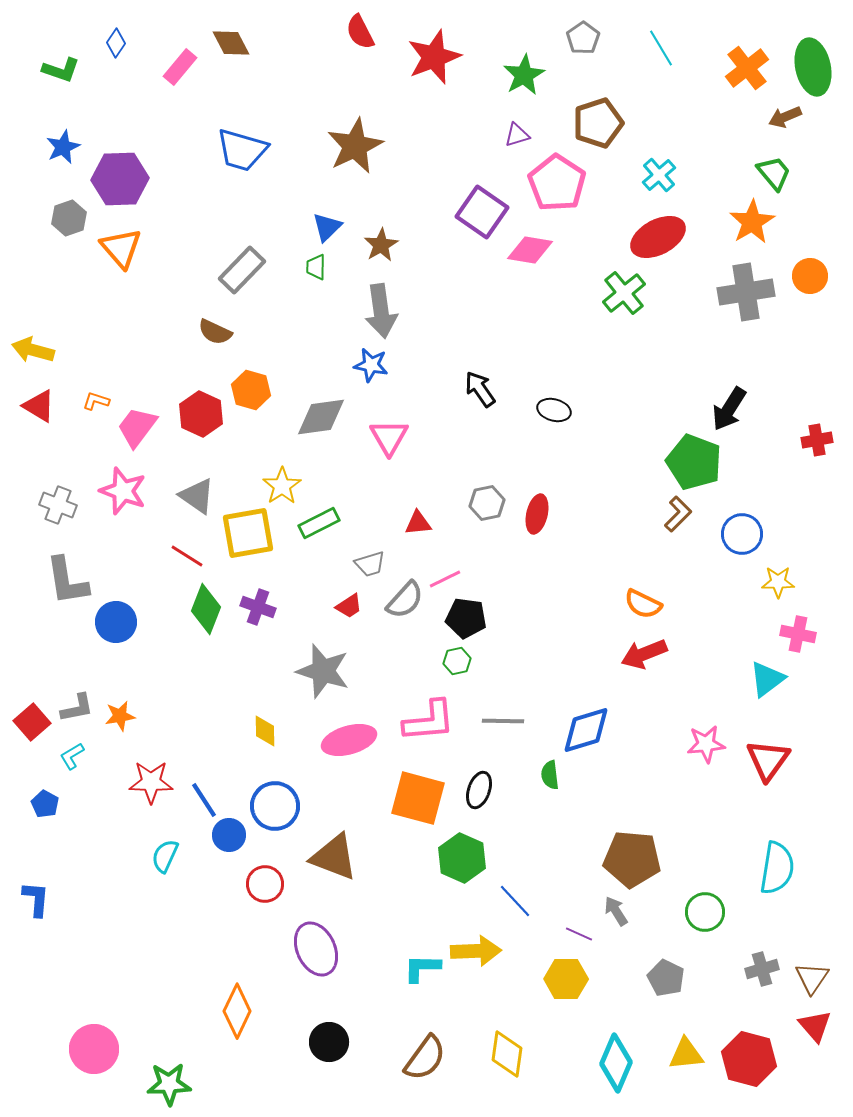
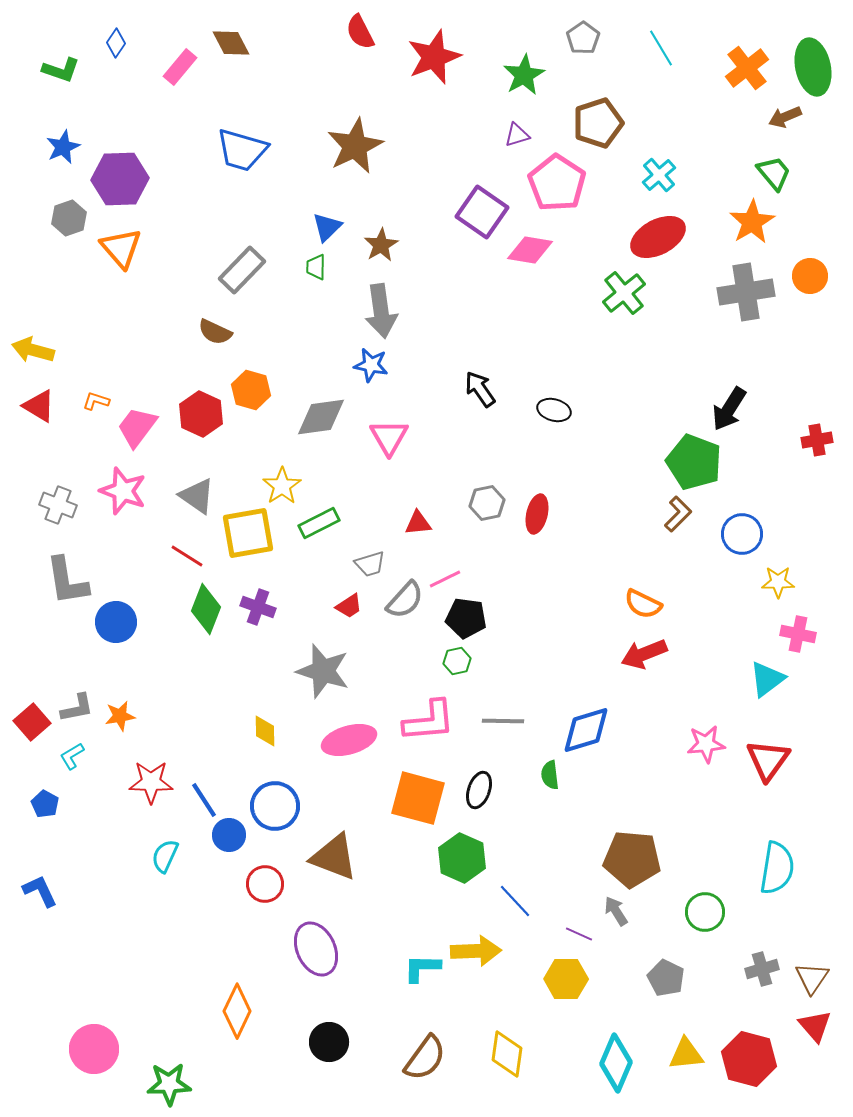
blue L-shape at (36, 899): moved 4 px right, 8 px up; rotated 30 degrees counterclockwise
